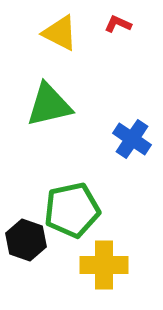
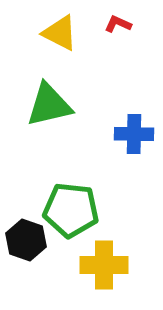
blue cross: moved 2 px right, 5 px up; rotated 33 degrees counterclockwise
green pentagon: moved 1 px left; rotated 18 degrees clockwise
